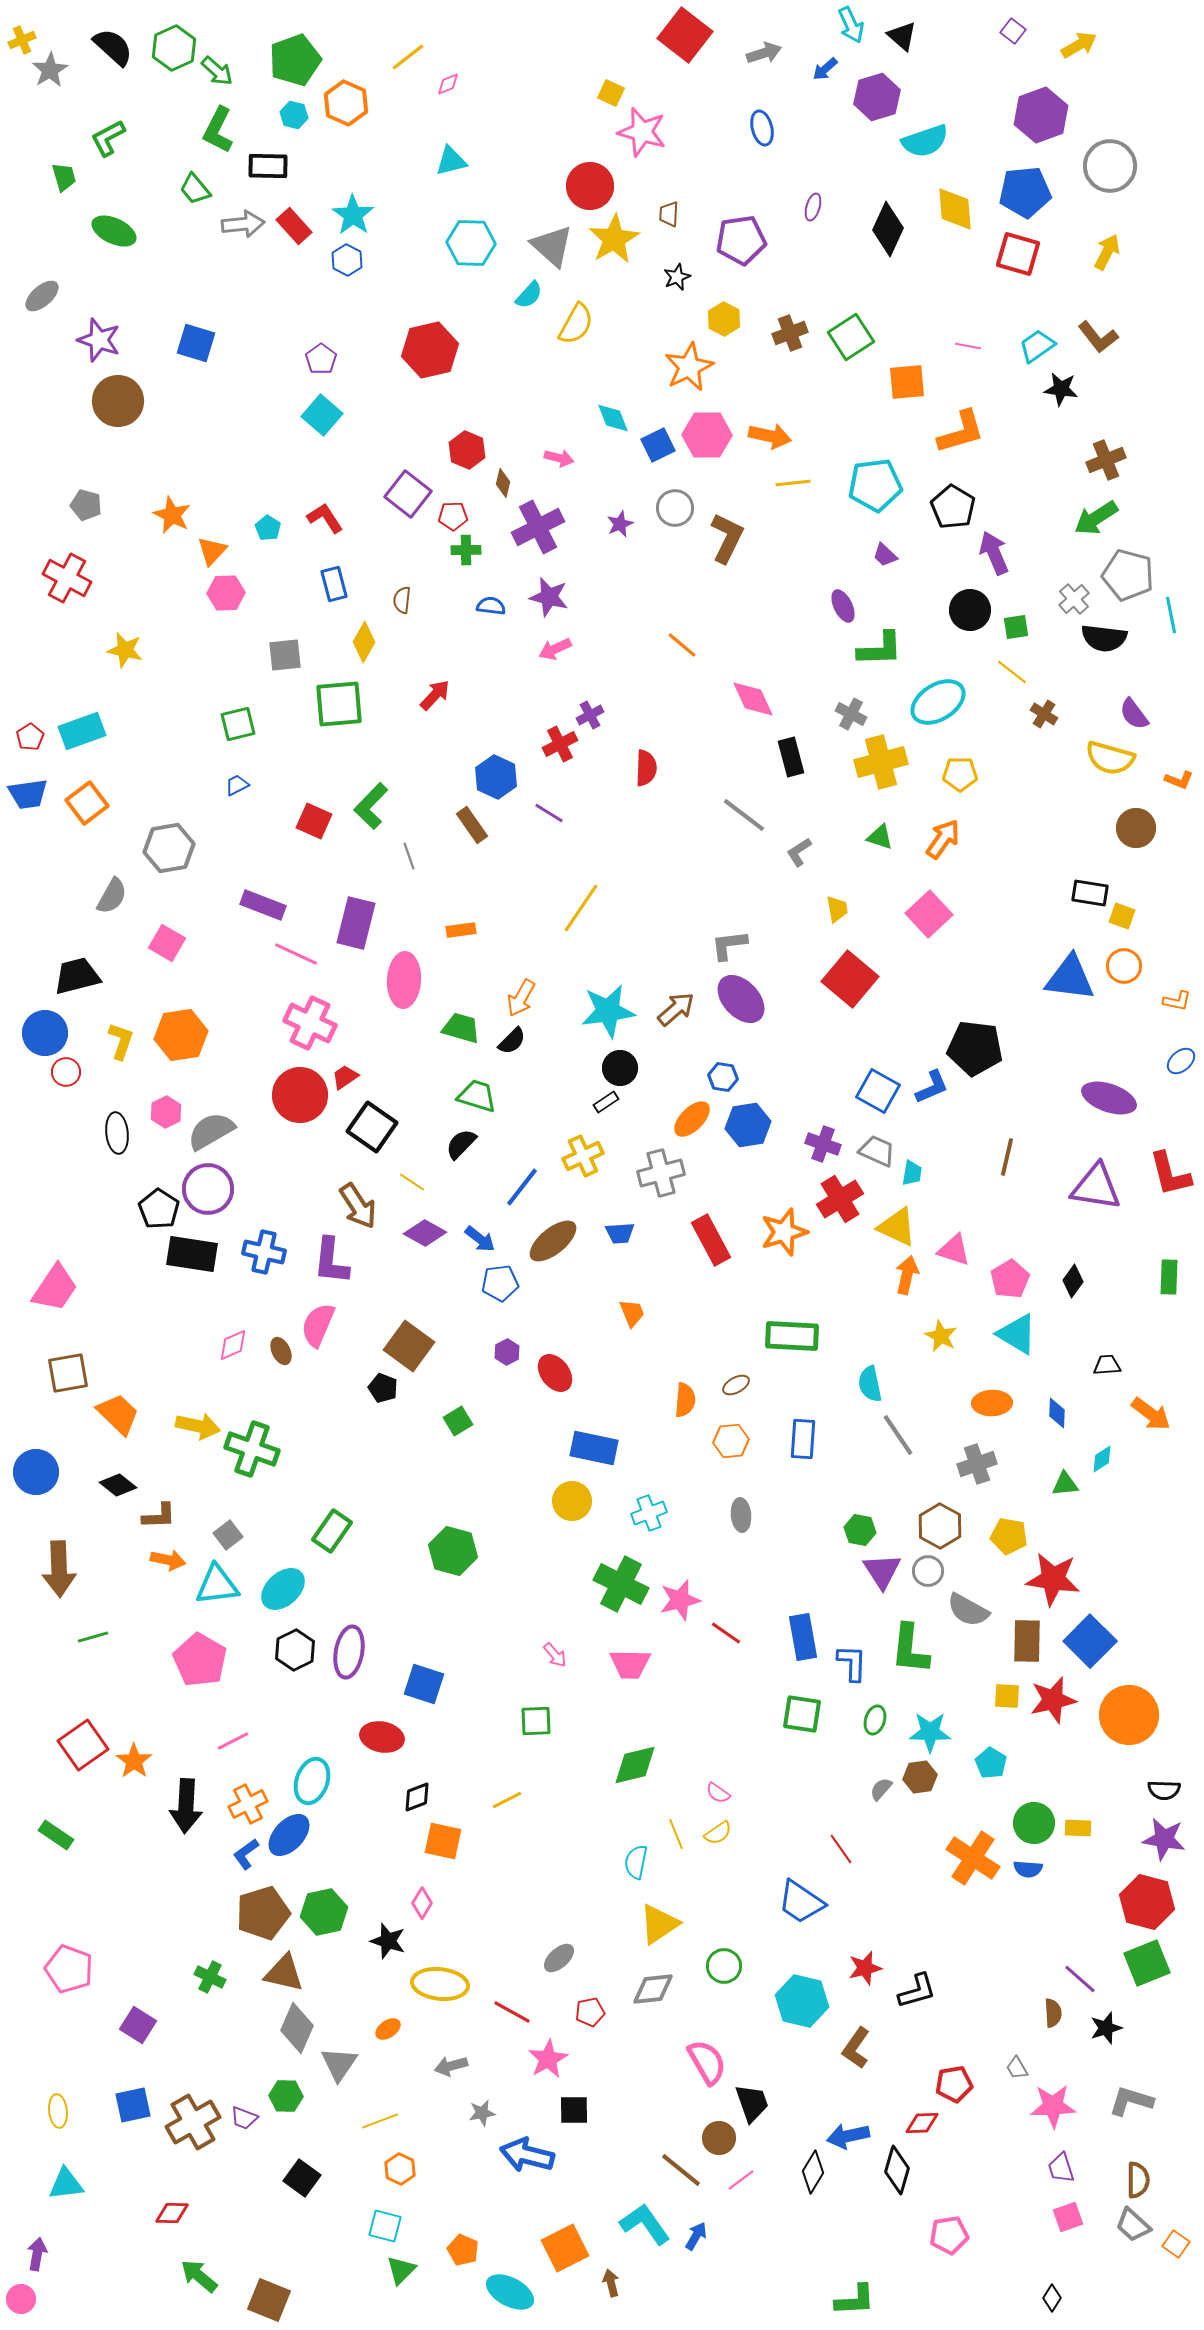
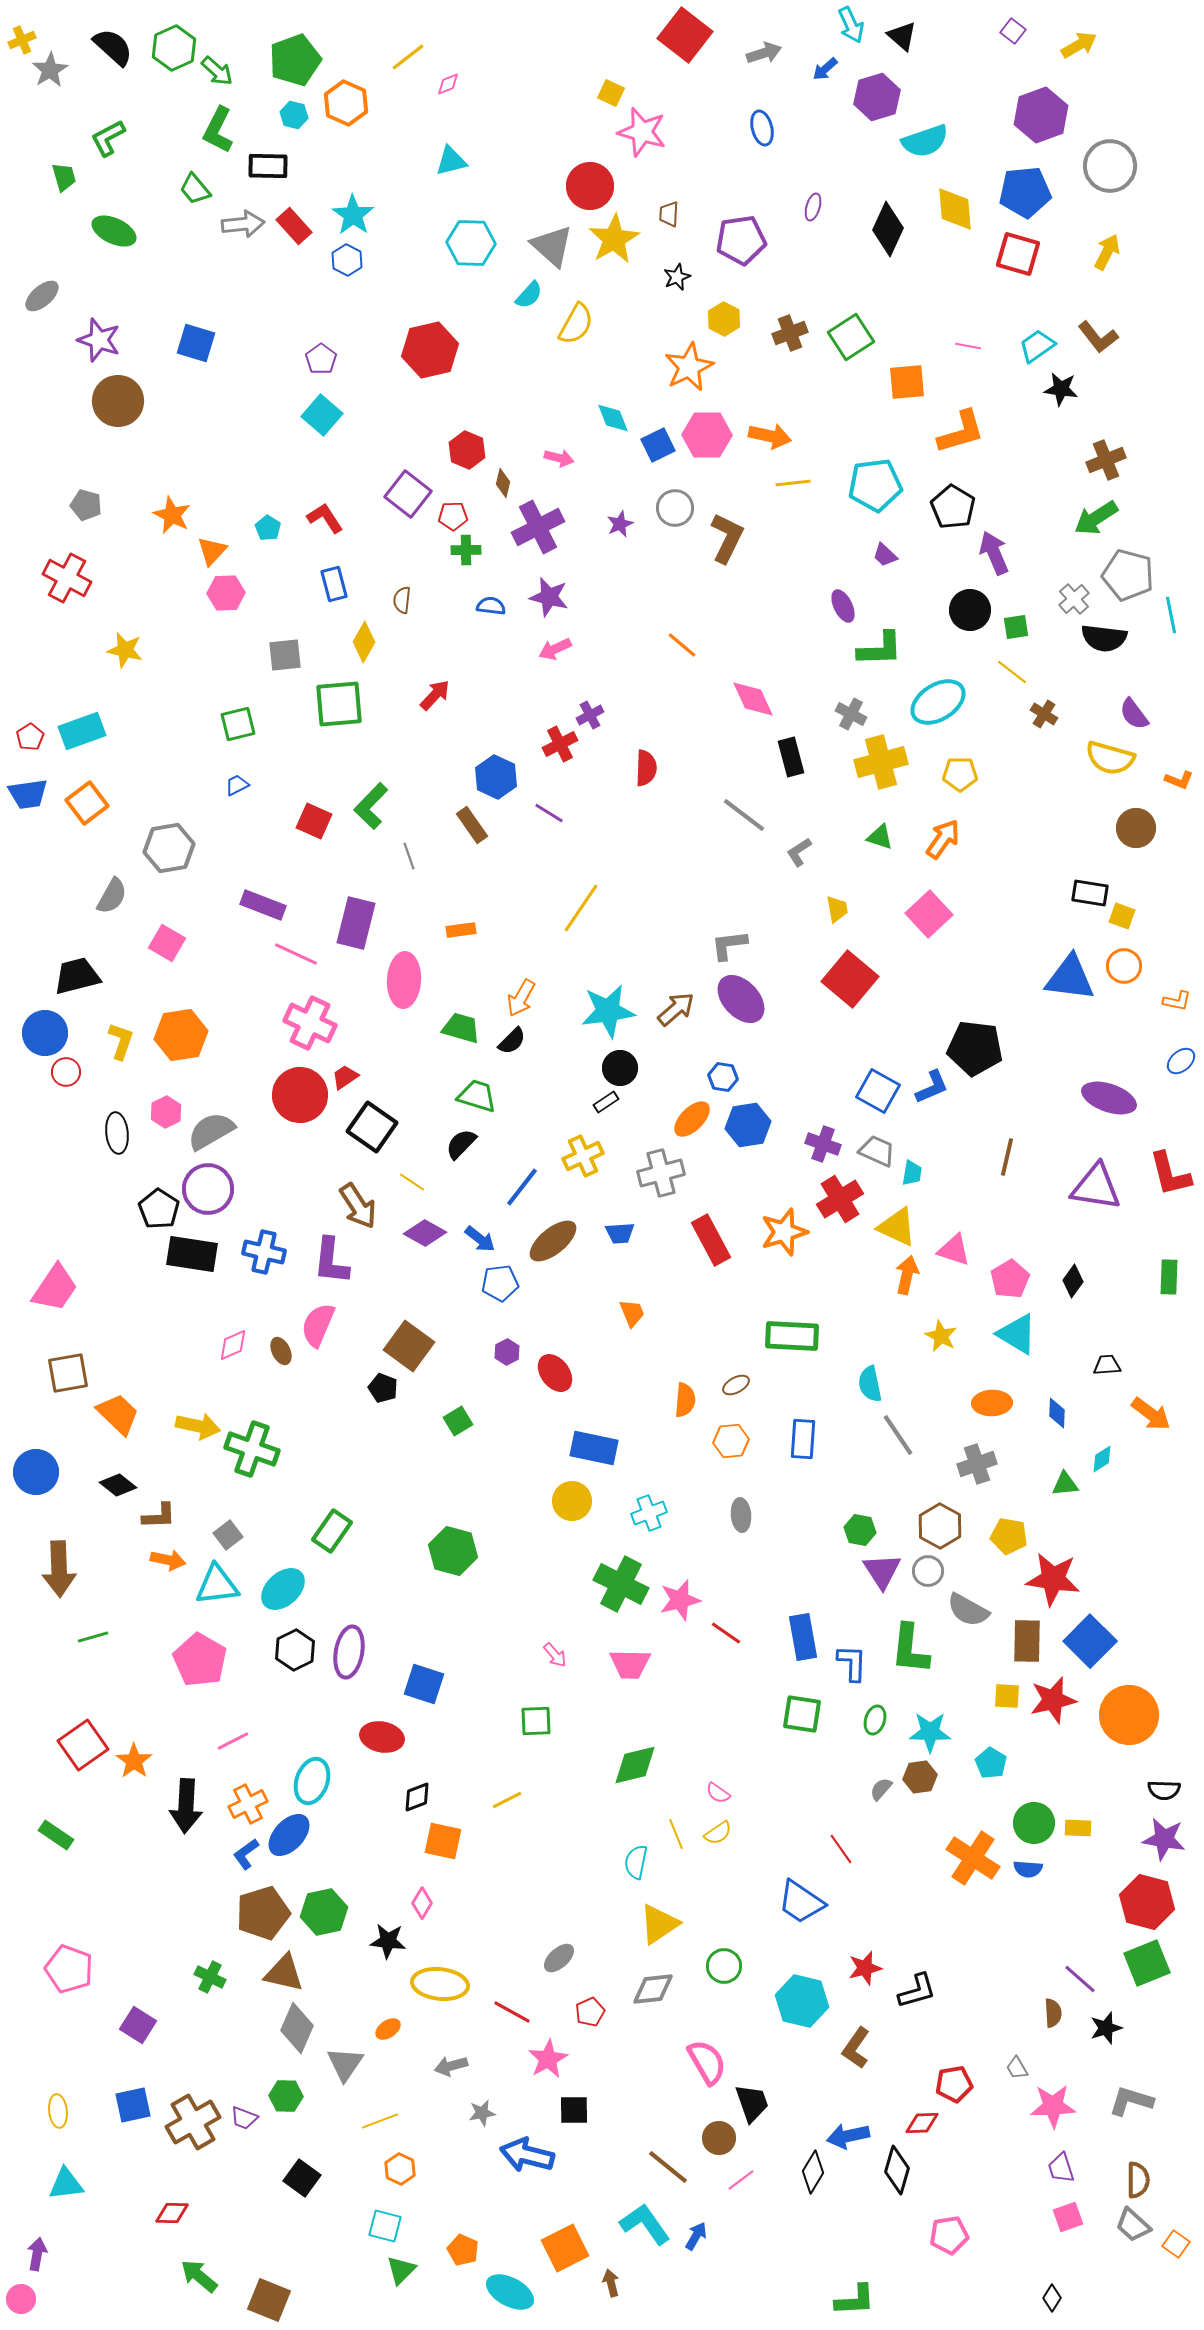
black star at (388, 1941): rotated 12 degrees counterclockwise
red pentagon at (590, 2012): rotated 12 degrees counterclockwise
gray triangle at (339, 2064): moved 6 px right
brown line at (681, 2170): moved 13 px left, 3 px up
